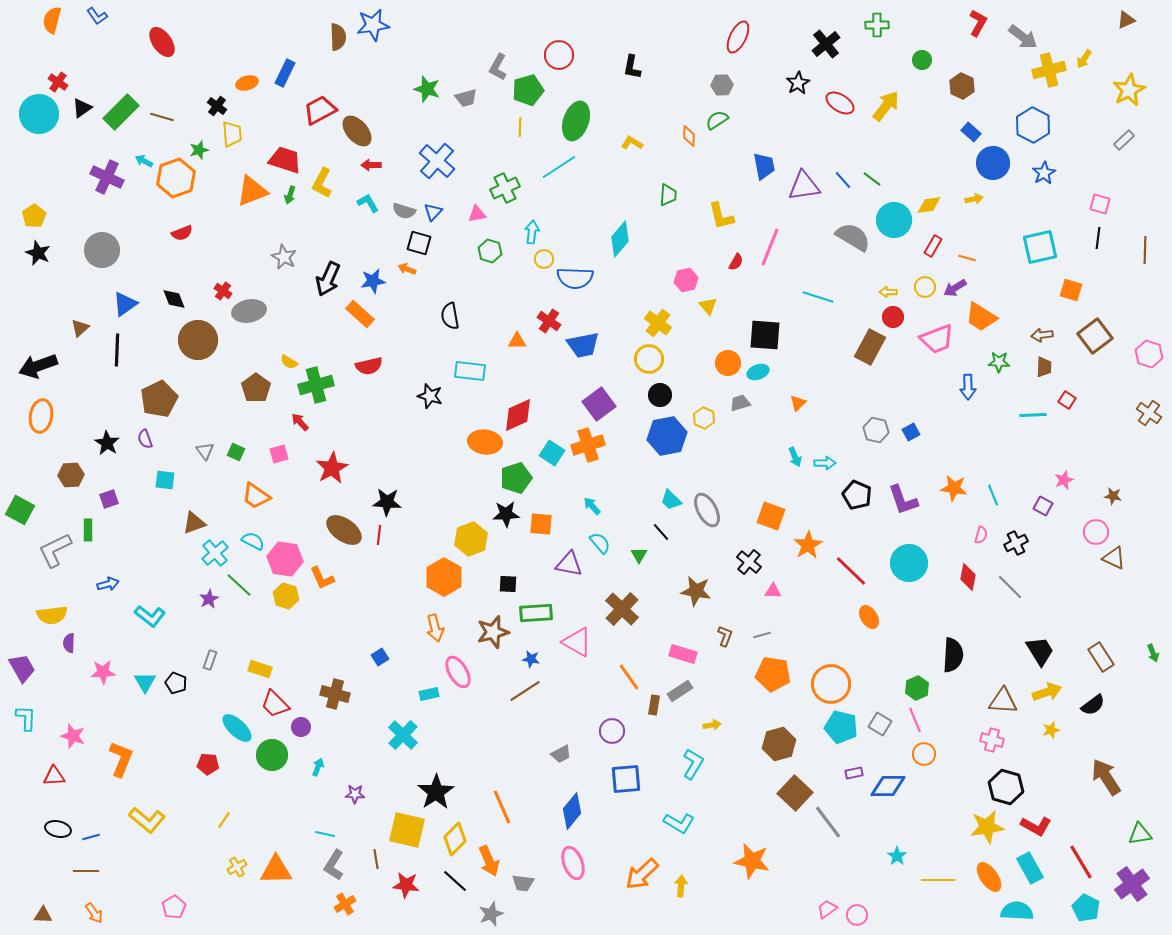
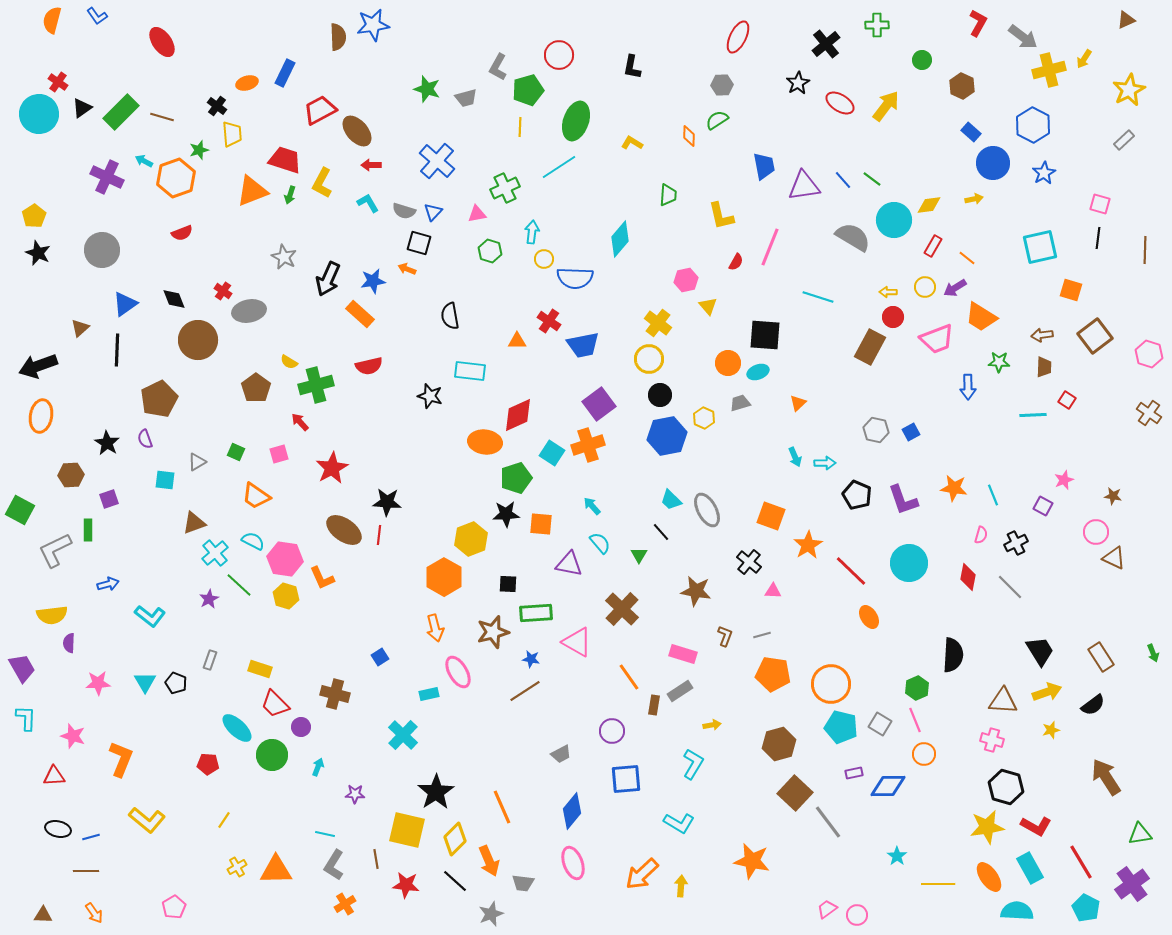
orange line at (967, 258): rotated 24 degrees clockwise
gray triangle at (205, 451): moved 8 px left, 11 px down; rotated 36 degrees clockwise
pink star at (103, 672): moved 5 px left, 11 px down
yellow line at (938, 880): moved 4 px down
